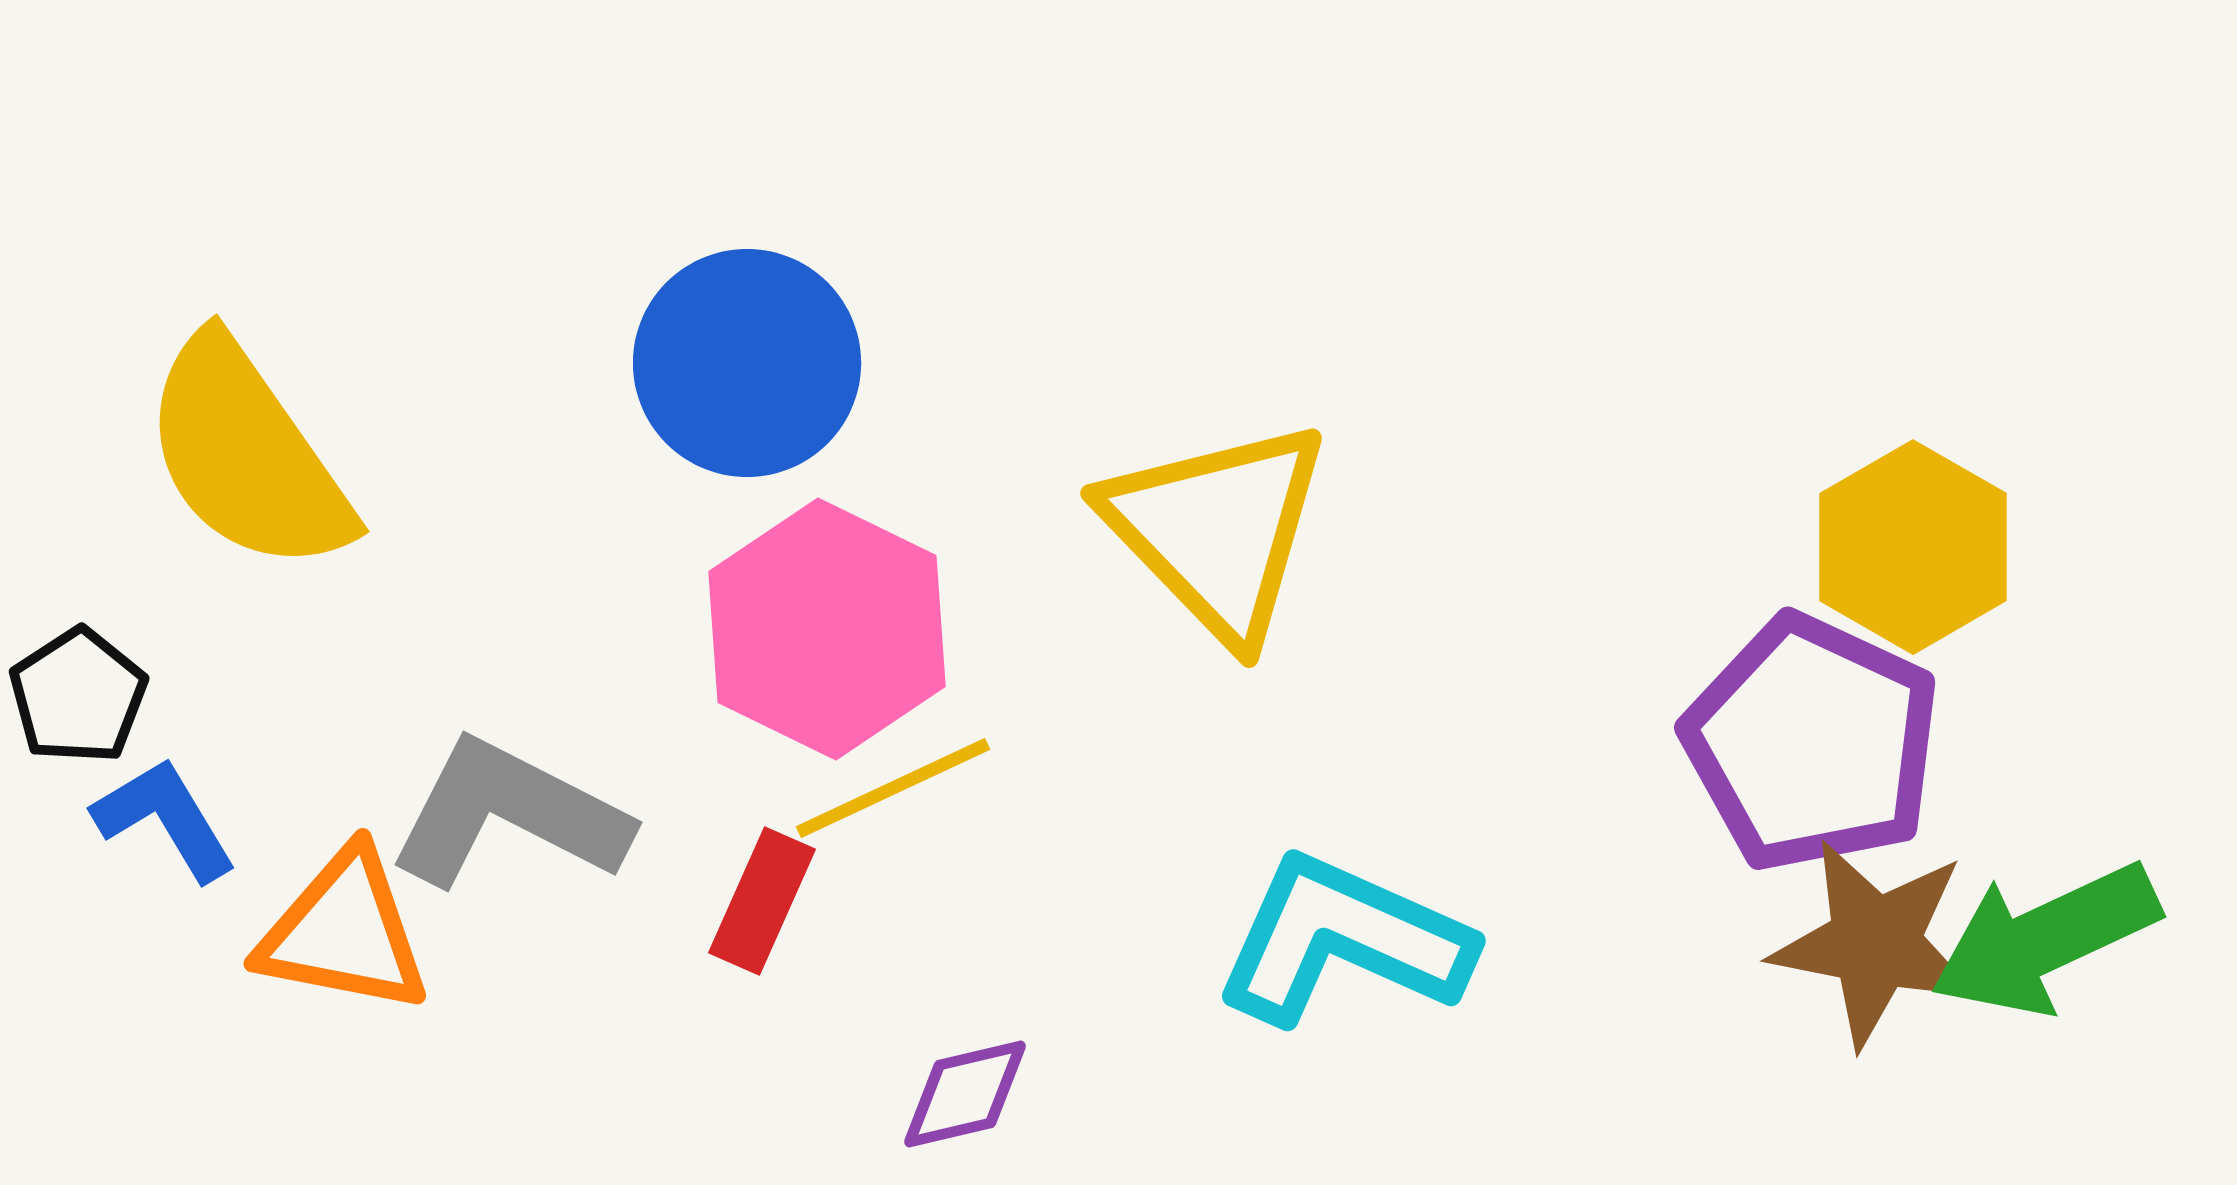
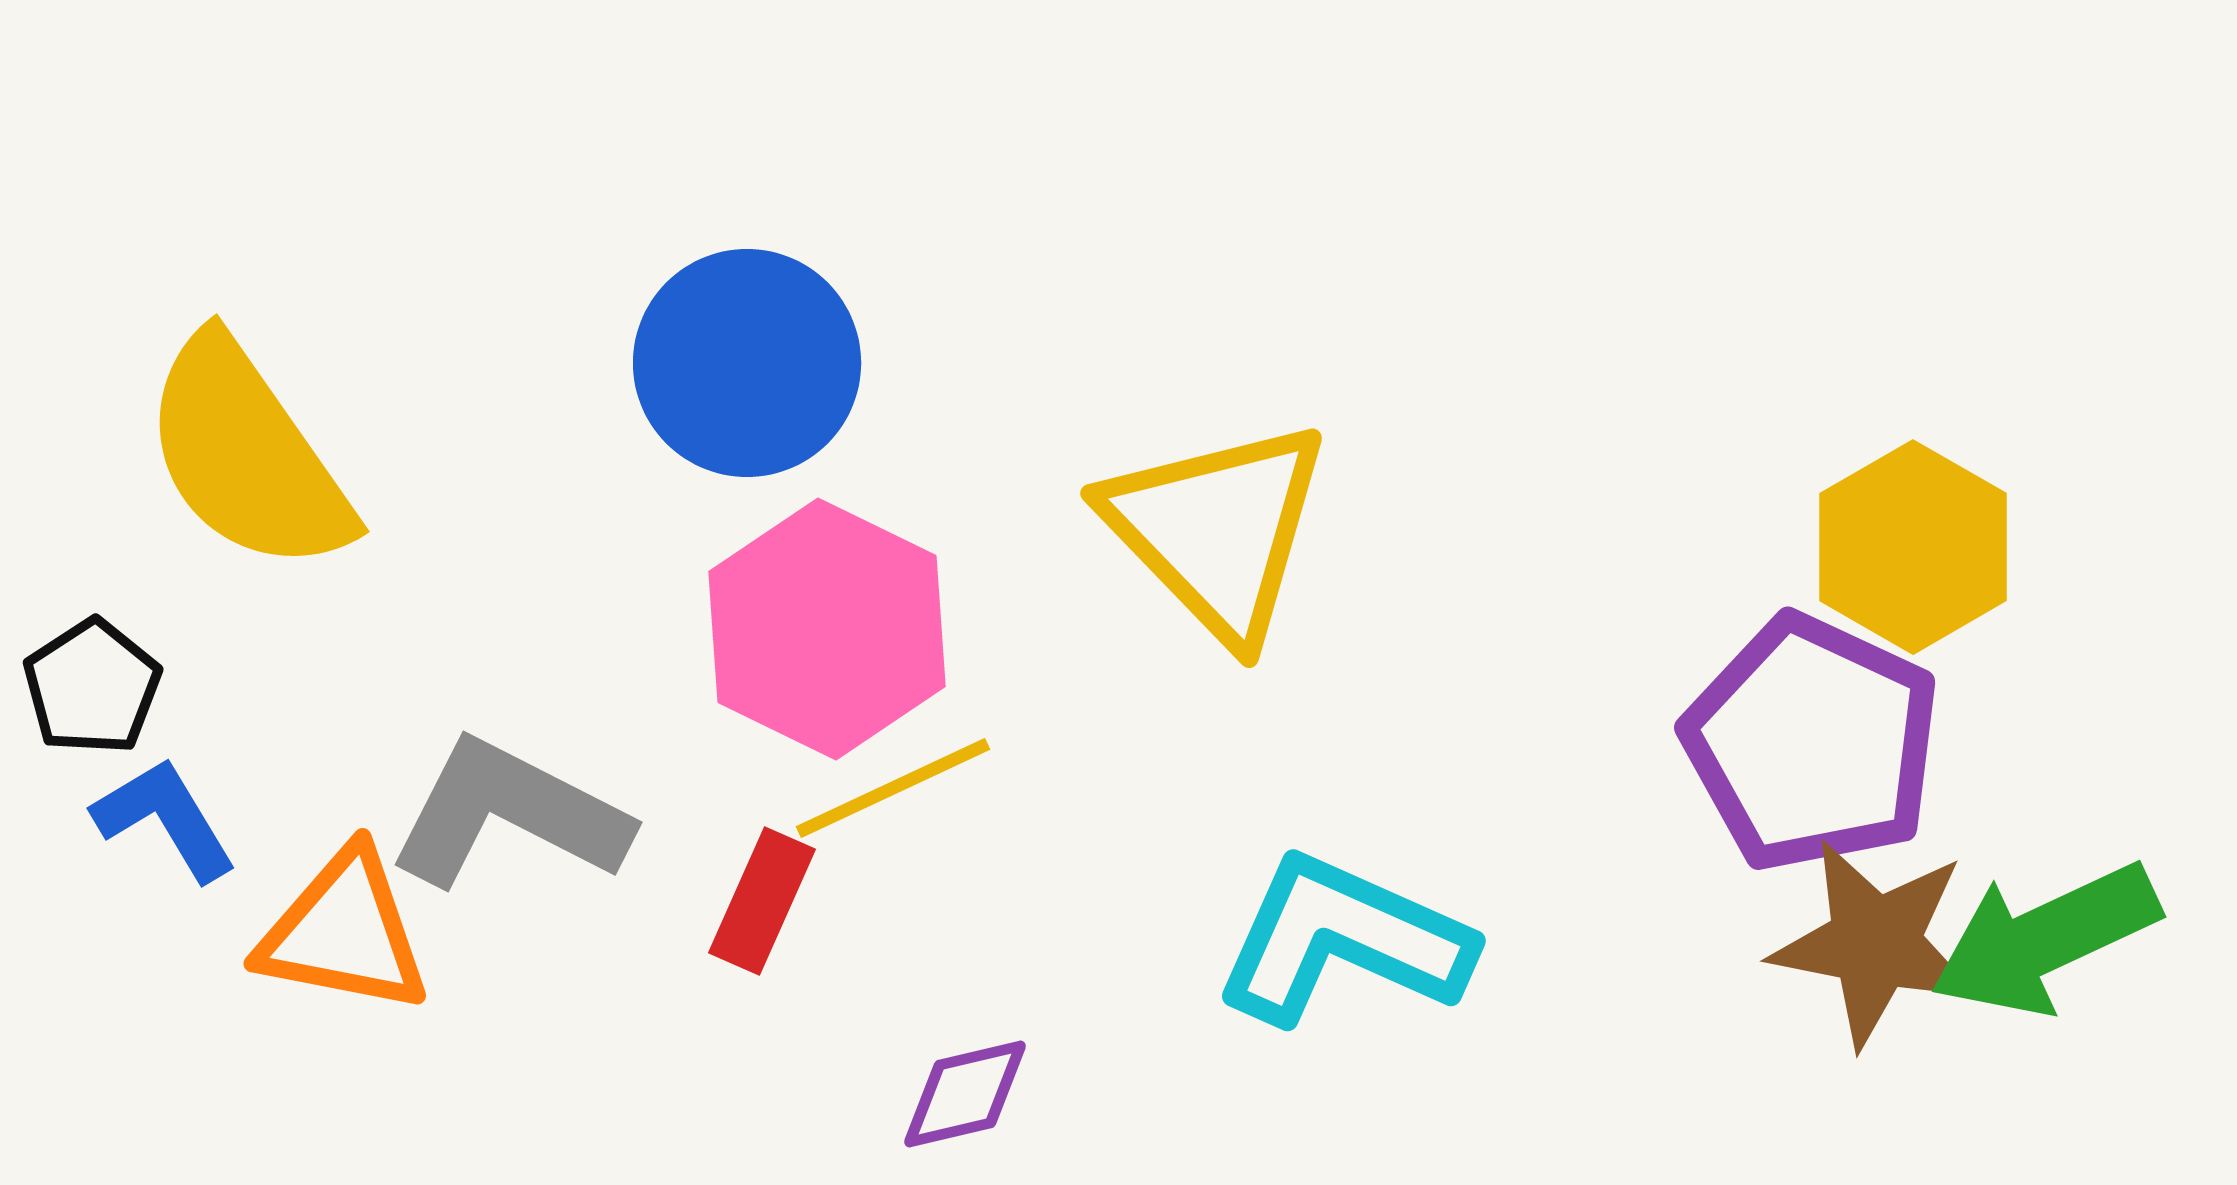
black pentagon: moved 14 px right, 9 px up
